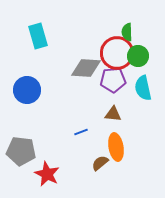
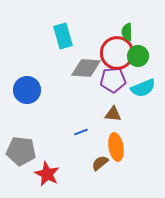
cyan rectangle: moved 25 px right
cyan semicircle: rotated 100 degrees counterclockwise
